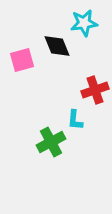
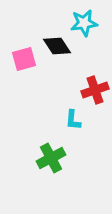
black diamond: rotated 12 degrees counterclockwise
pink square: moved 2 px right, 1 px up
cyan L-shape: moved 2 px left
green cross: moved 16 px down
